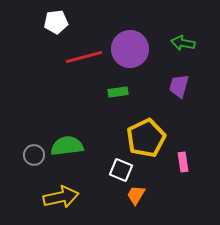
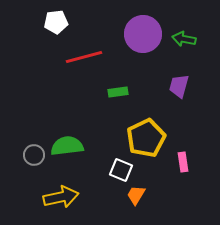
green arrow: moved 1 px right, 4 px up
purple circle: moved 13 px right, 15 px up
